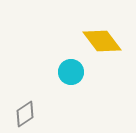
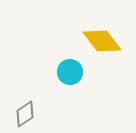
cyan circle: moved 1 px left
